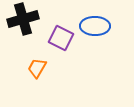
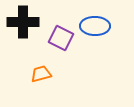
black cross: moved 3 px down; rotated 16 degrees clockwise
orange trapezoid: moved 4 px right, 6 px down; rotated 45 degrees clockwise
